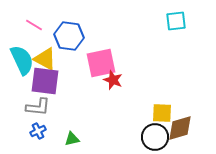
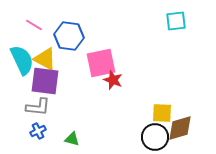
green triangle: rotated 28 degrees clockwise
